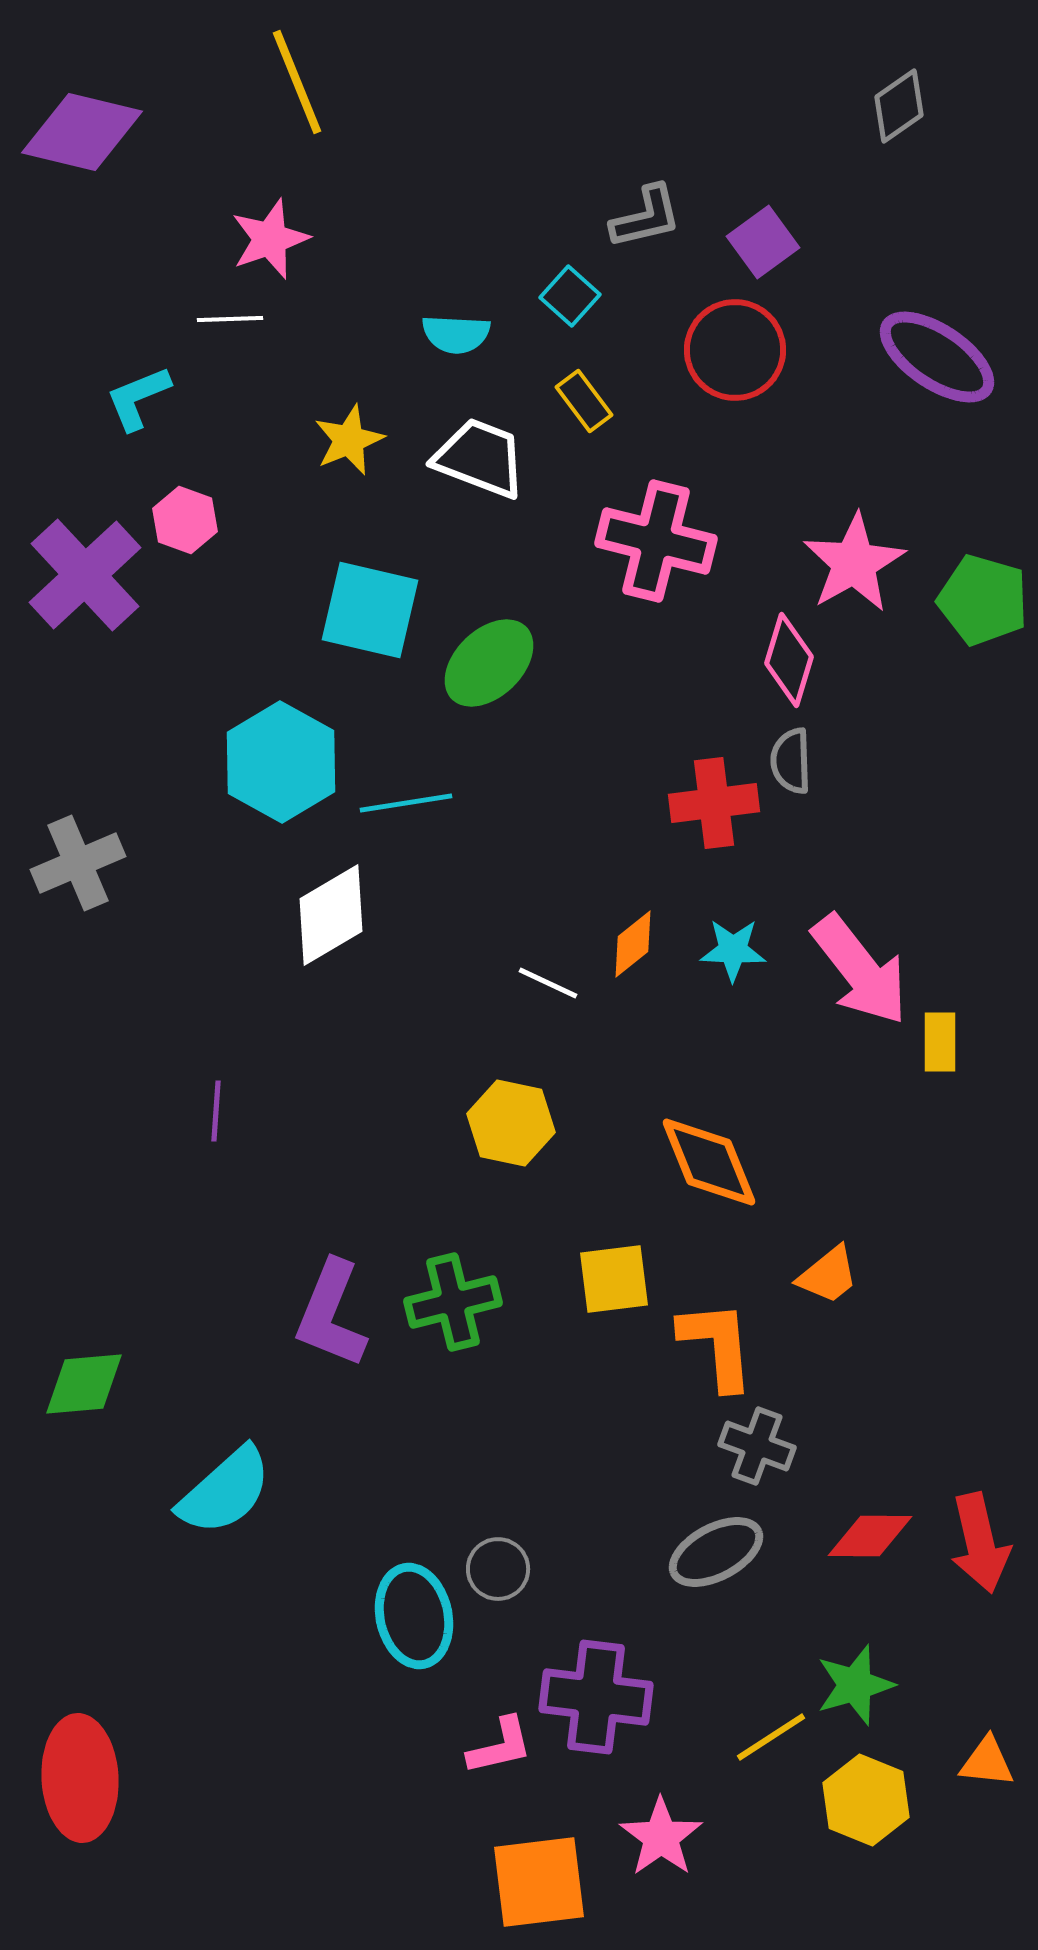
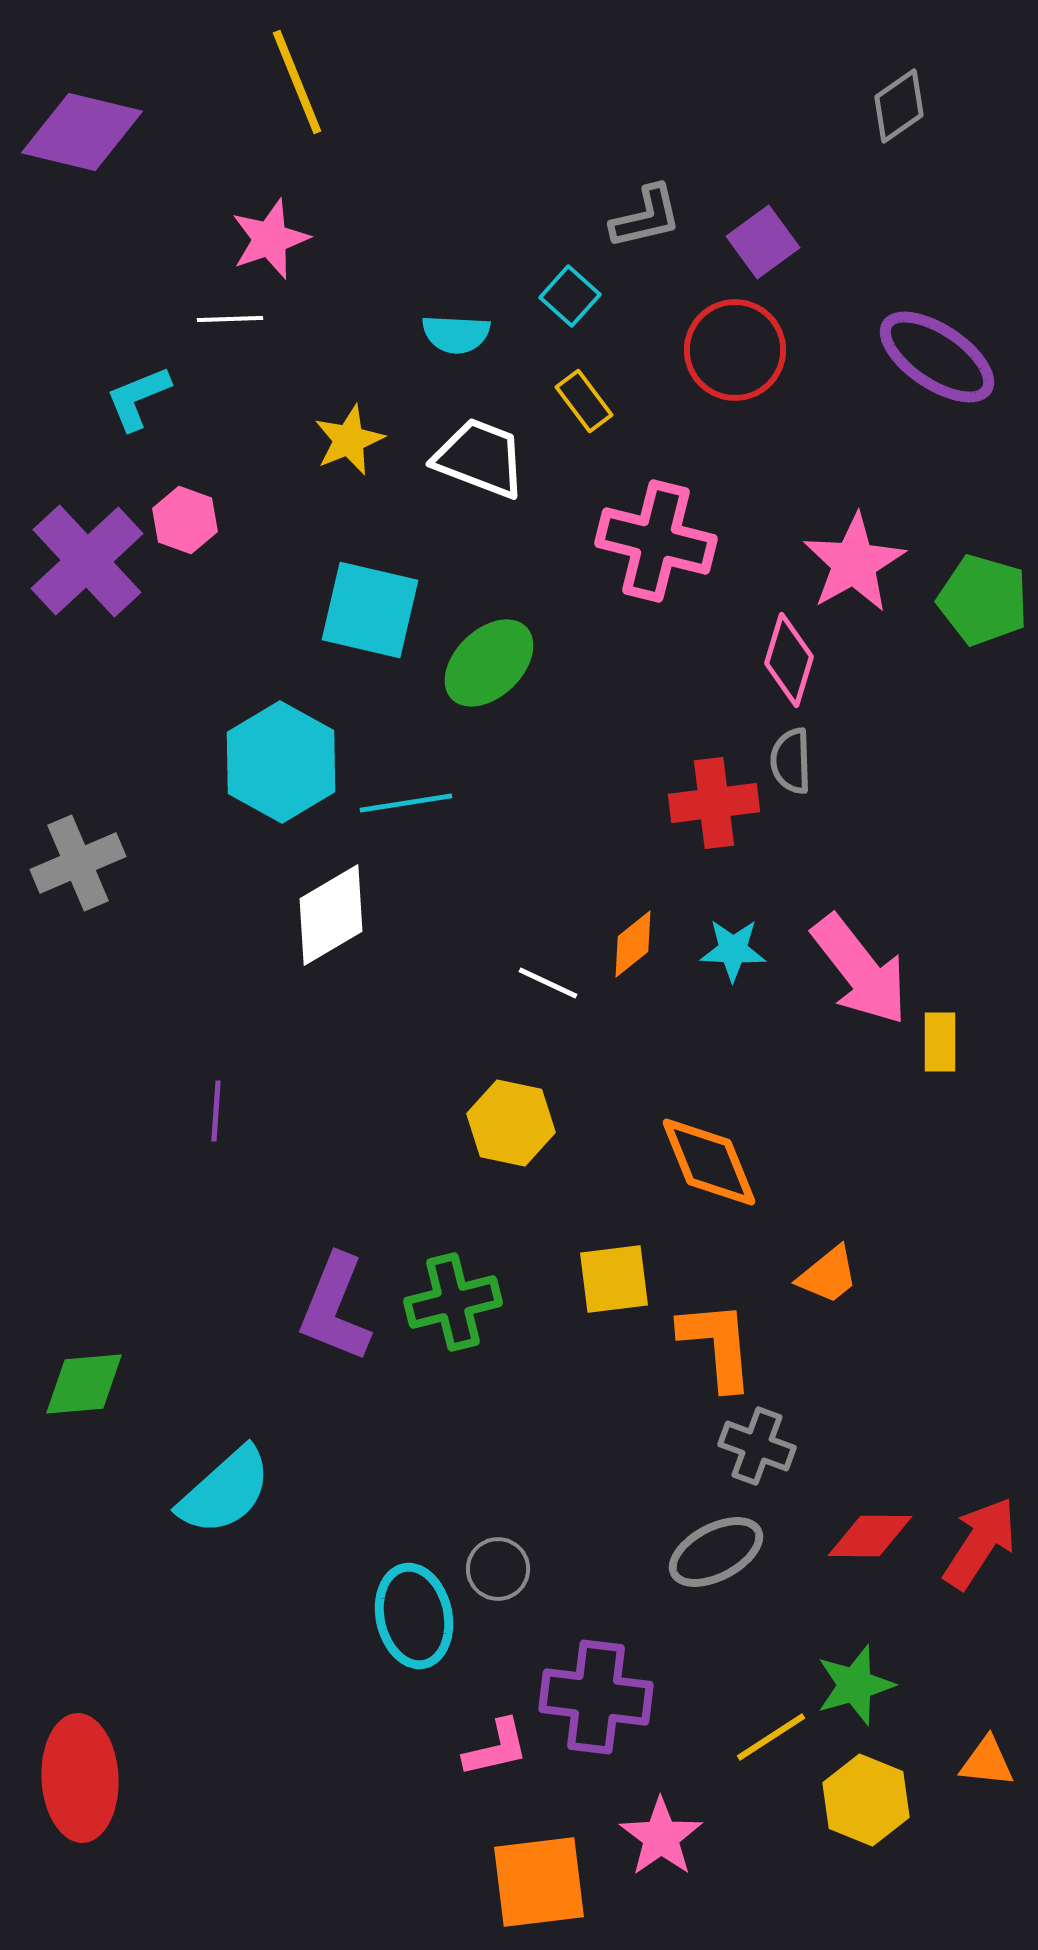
purple cross at (85, 575): moved 2 px right, 14 px up
purple L-shape at (331, 1314): moved 4 px right, 6 px up
red arrow at (980, 1543): rotated 134 degrees counterclockwise
pink L-shape at (500, 1746): moved 4 px left, 2 px down
